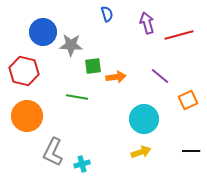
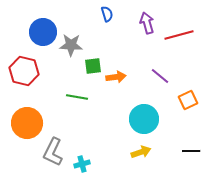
orange circle: moved 7 px down
